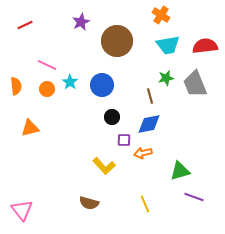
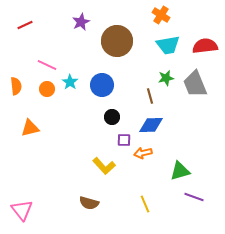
blue diamond: moved 2 px right, 1 px down; rotated 10 degrees clockwise
